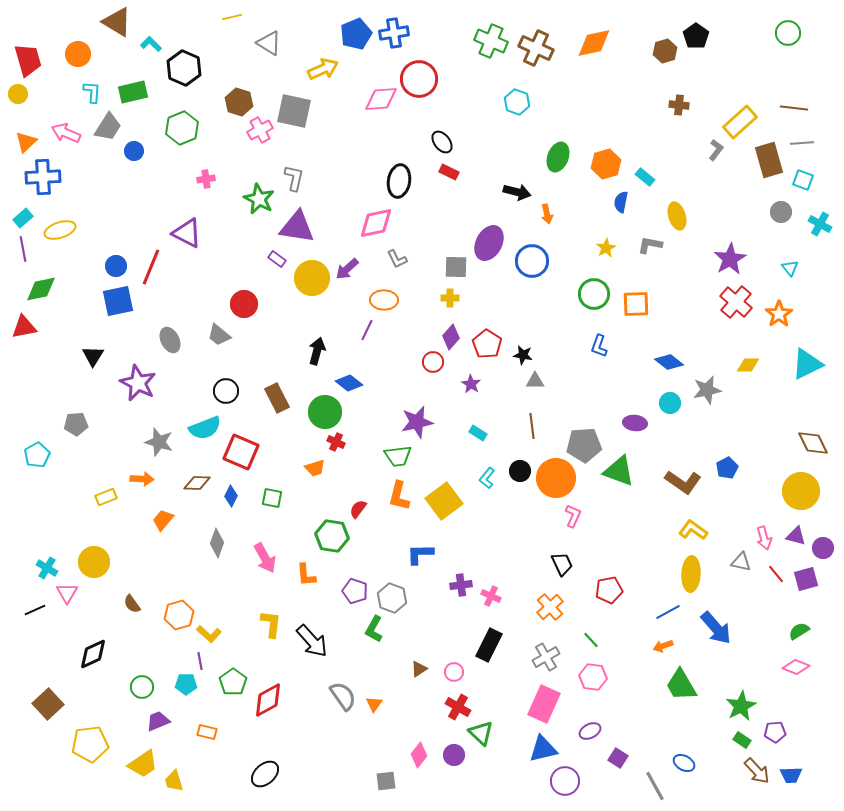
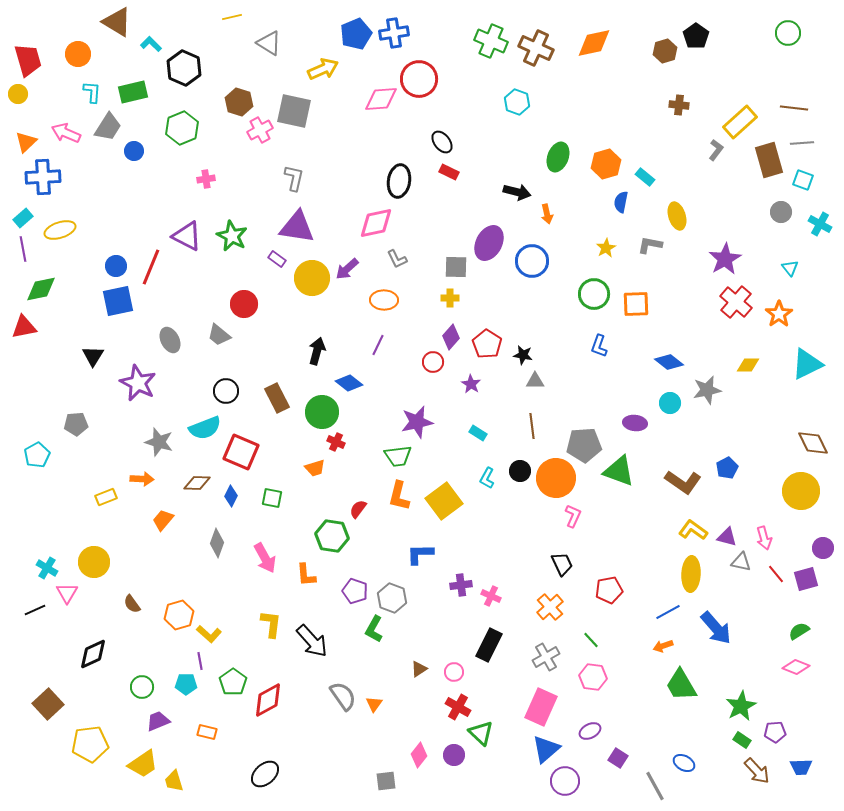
green star at (259, 199): moved 27 px left, 37 px down
purple triangle at (187, 233): moved 3 px down
purple star at (730, 259): moved 5 px left
purple line at (367, 330): moved 11 px right, 15 px down
green circle at (325, 412): moved 3 px left
cyan L-shape at (487, 478): rotated 10 degrees counterclockwise
purple triangle at (796, 536): moved 69 px left, 1 px down
pink rectangle at (544, 704): moved 3 px left, 3 px down
blue triangle at (543, 749): moved 3 px right; rotated 28 degrees counterclockwise
blue trapezoid at (791, 775): moved 10 px right, 8 px up
